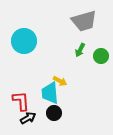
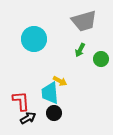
cyan circle: moved 10 px right, 2 px up
green circle: moved 3 px down
